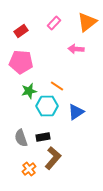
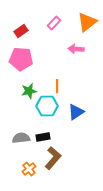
pink pentagon: moved 3 px up
orange line: rotated 56 degrees clockwise
gray semicircle: rotated 102 degrees clockwise
